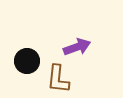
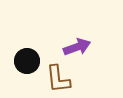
brown L-shape: rotated 12 degrees counterclockwise
